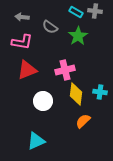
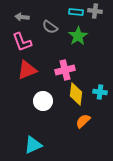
cyan rectangle: rotated 24 degrees counterclockwise
pink L-shape: rotated 60 degrees clockwise
cyan triangle: moved 3 px left, 4 px down
